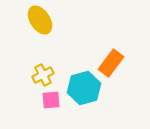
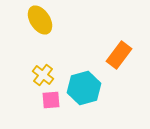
orange rectangle: moved 8 px right, 8 px up
yellow cross: rotated 25 degrees counterclockwise
